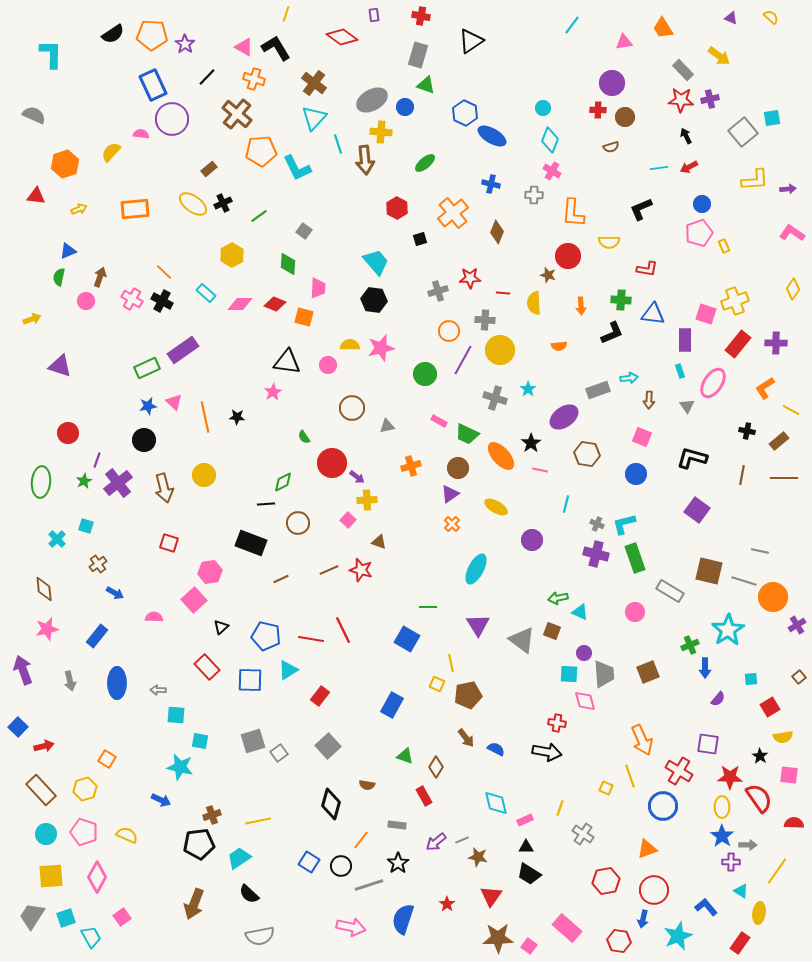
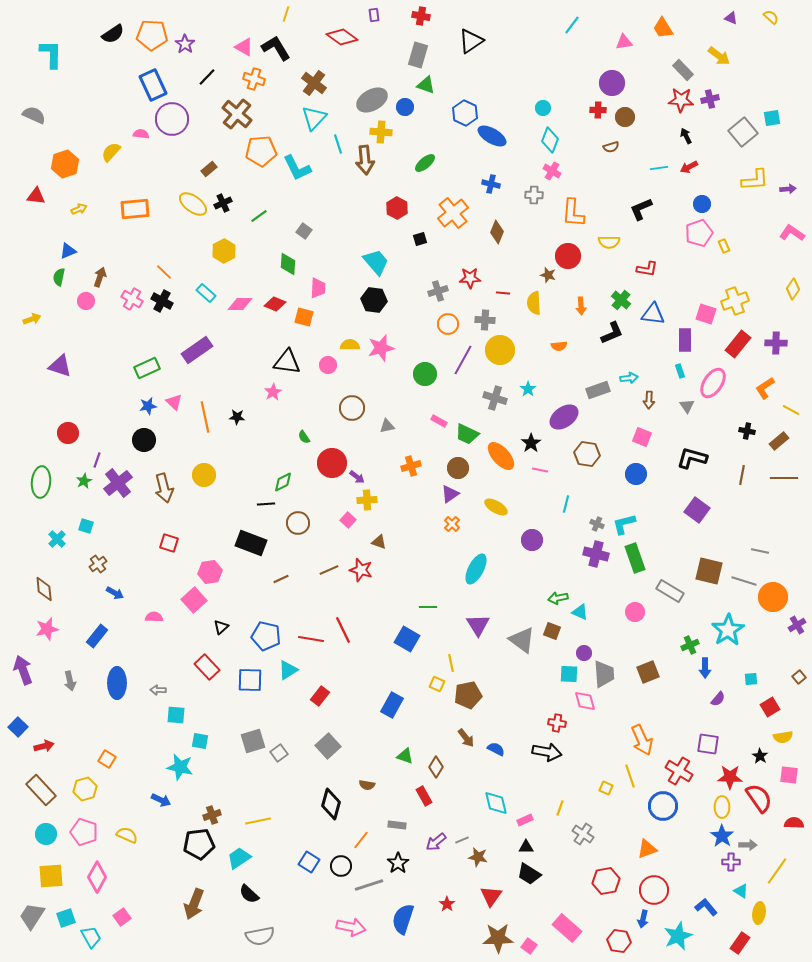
yellow hexagon at (232, 255): moved 8 px left, 4 px up
green cross at (621, 300): rotated 36 degrees clockwise
orange circle at (449, 331): moved 1 px left, 7 px up
purple rectangle at (183, 350): moved 14 px right
